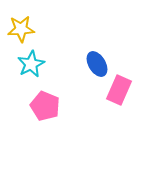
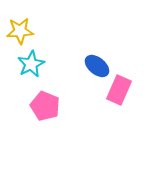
yellow star: moved 1 px left, 2 px down
blue ellipse: moved 2 px down; rotated 20 degrees counterclockwise
